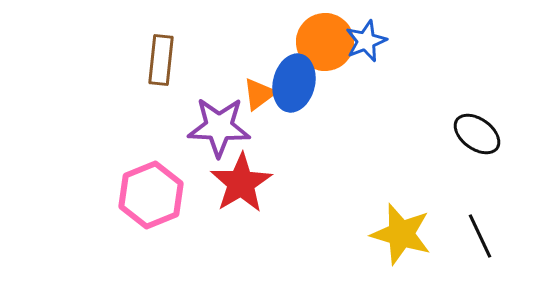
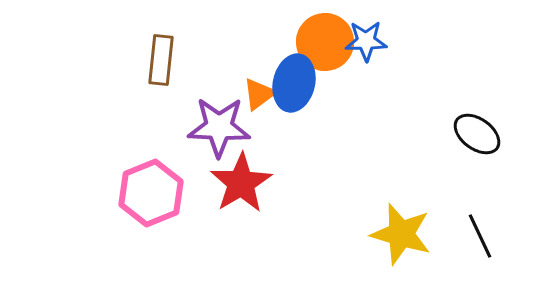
blue star: rotated 21 degrees clockwise
pink hexagon: moved 2 px up
